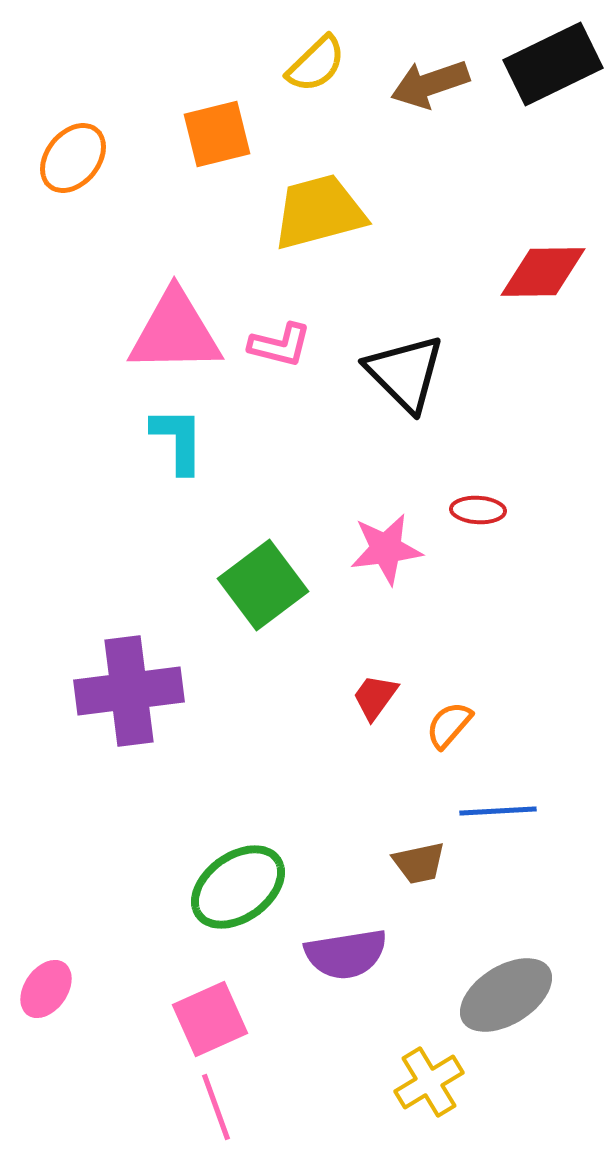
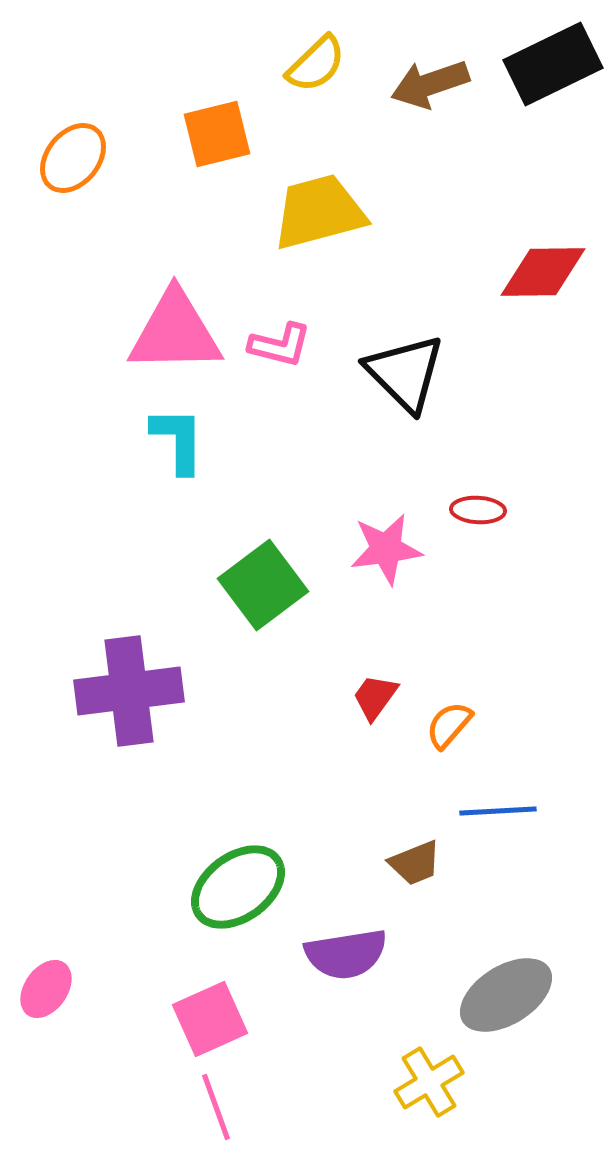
brown trapezoid: moved 4 px left; rotated 10 degrees counterclockwise
